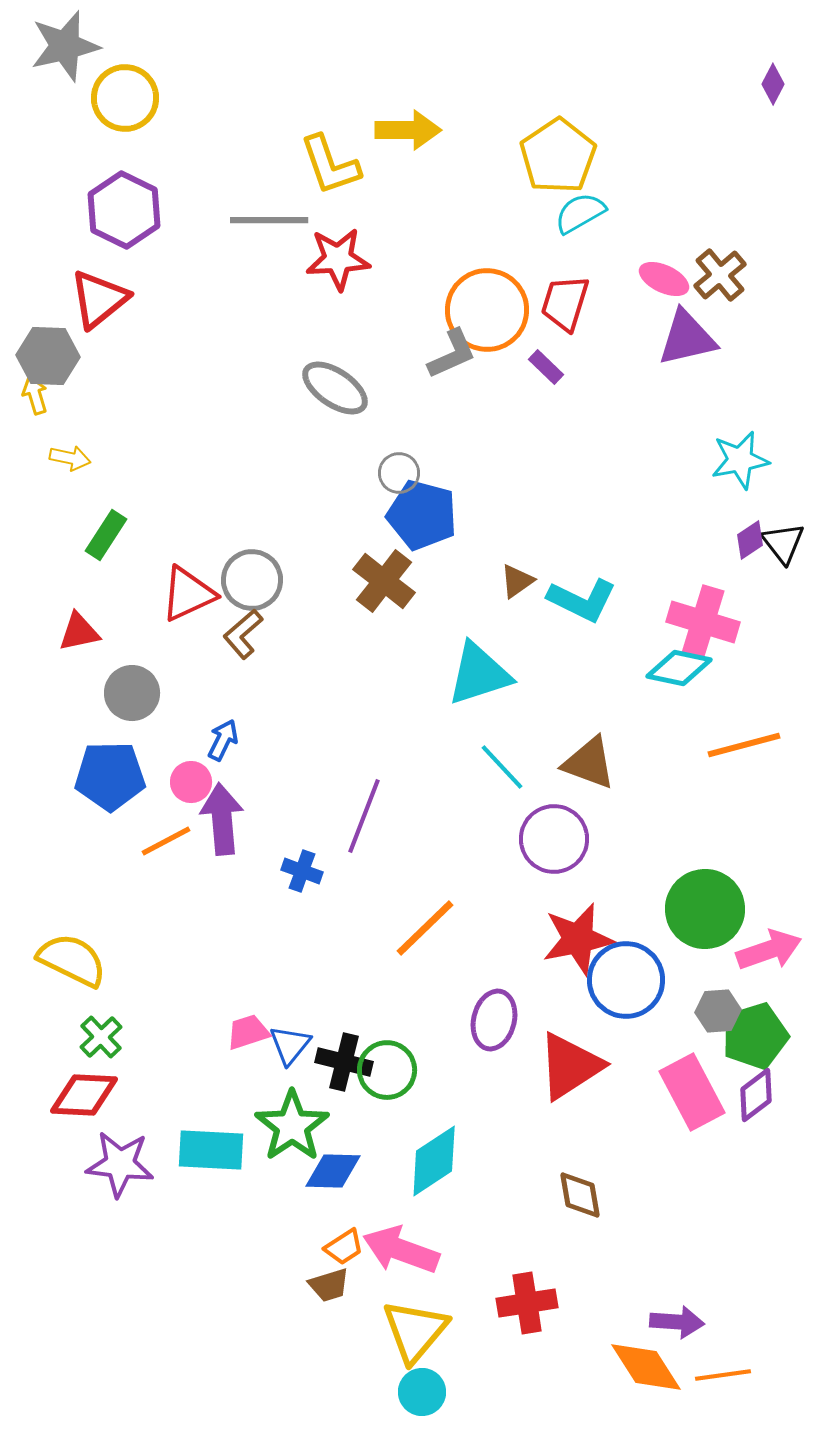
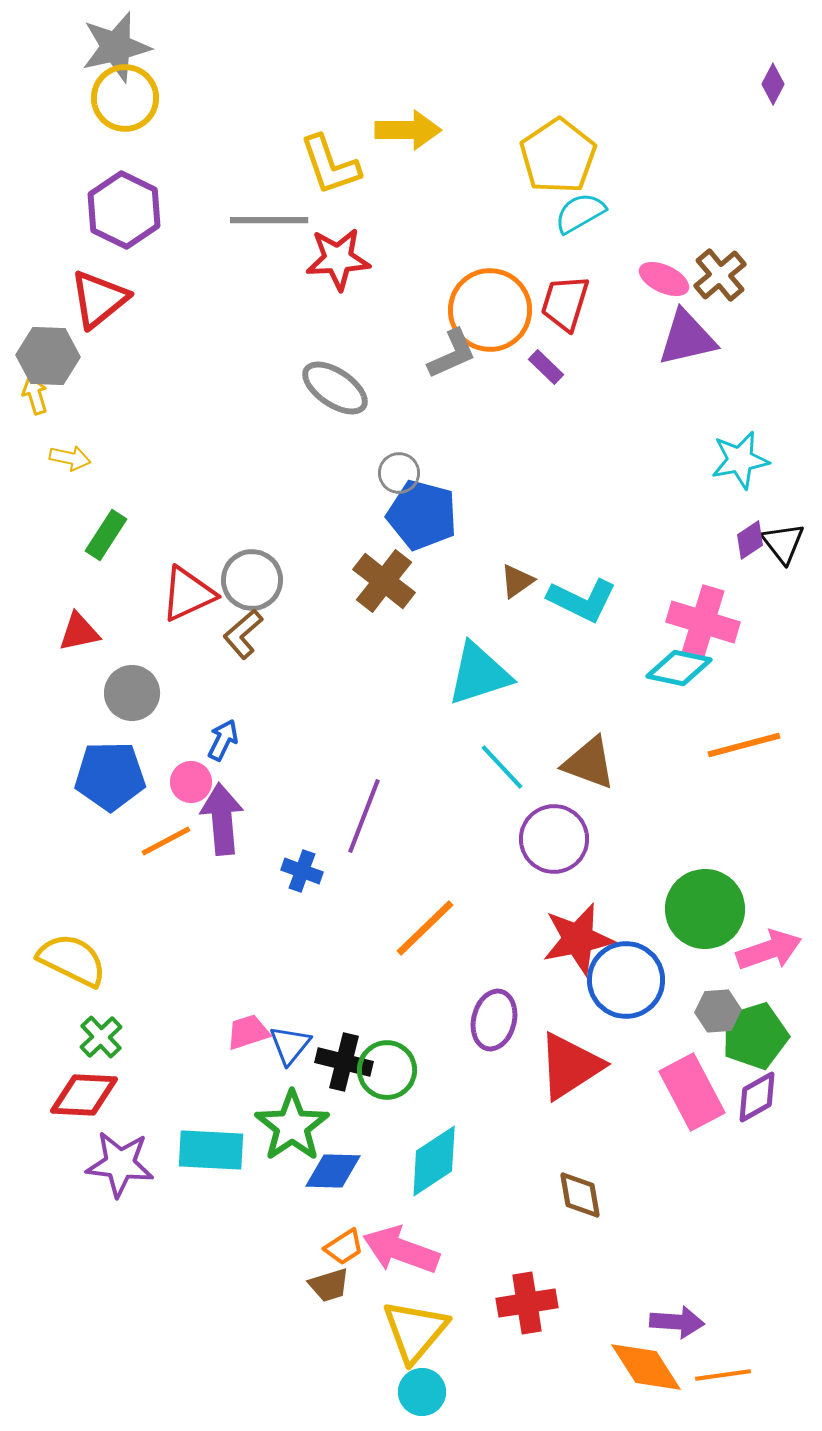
gray star at (65, 46): moved 51 px right, 1 px down
orange circle at (487, 310): moved 3 px right
purple diamond at (756, 1095): moved 1 px right, 2 px down; rotated 8 degrees clockwise
